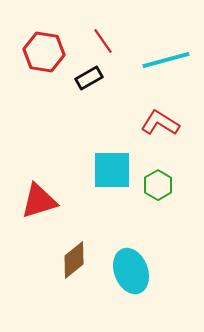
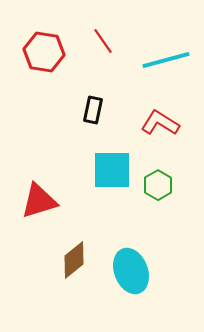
black rectangle: moved 4 px right, 32 px down; rotated 48 degrees counterclockwise
